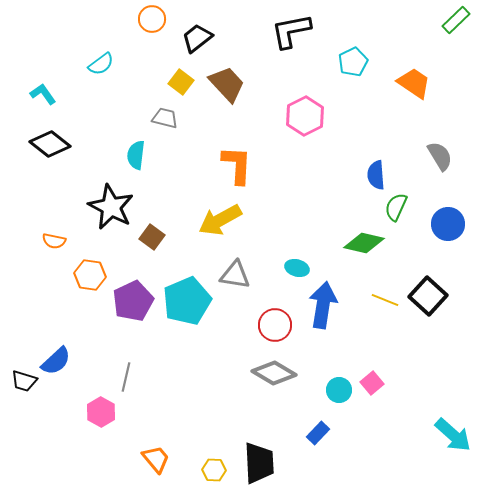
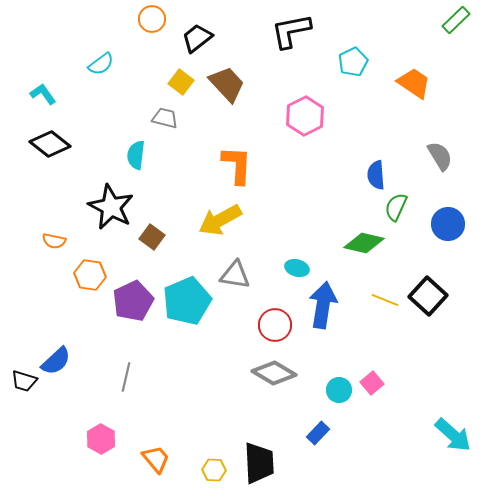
pink hexagon at (101, 412): moved 27 px down
